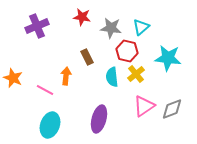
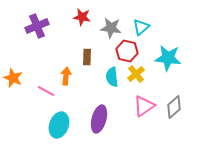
brown rectangle: rotated 28 degrees clockwise
pink line: moved 1 px right, 1 px down
gray diamond: moved 2 px right, 2 px up; rotated 20 degrees counterclockwise
cyan ellipse: moved 9 px right
